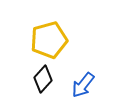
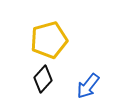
blue arrow: moved 5 px right, 1 px down
